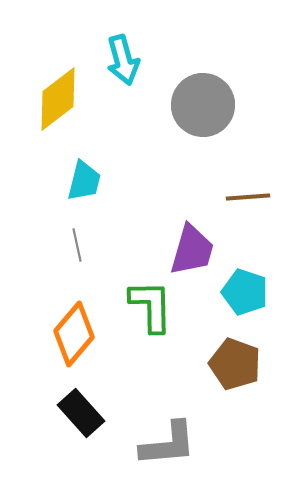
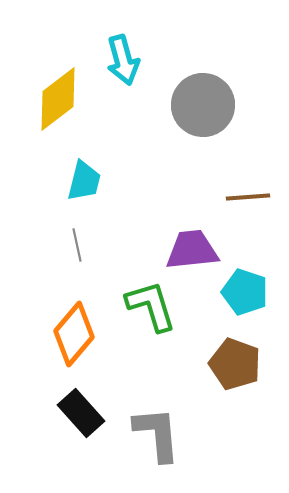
purple trapezoid: rotated 112 degrees counterclockwise
green L-shape: rotated 16 degrees counterclockwise
gray L-shape: moved 11 px left, 10 px up; rotated 90 degrees counterclockwise
